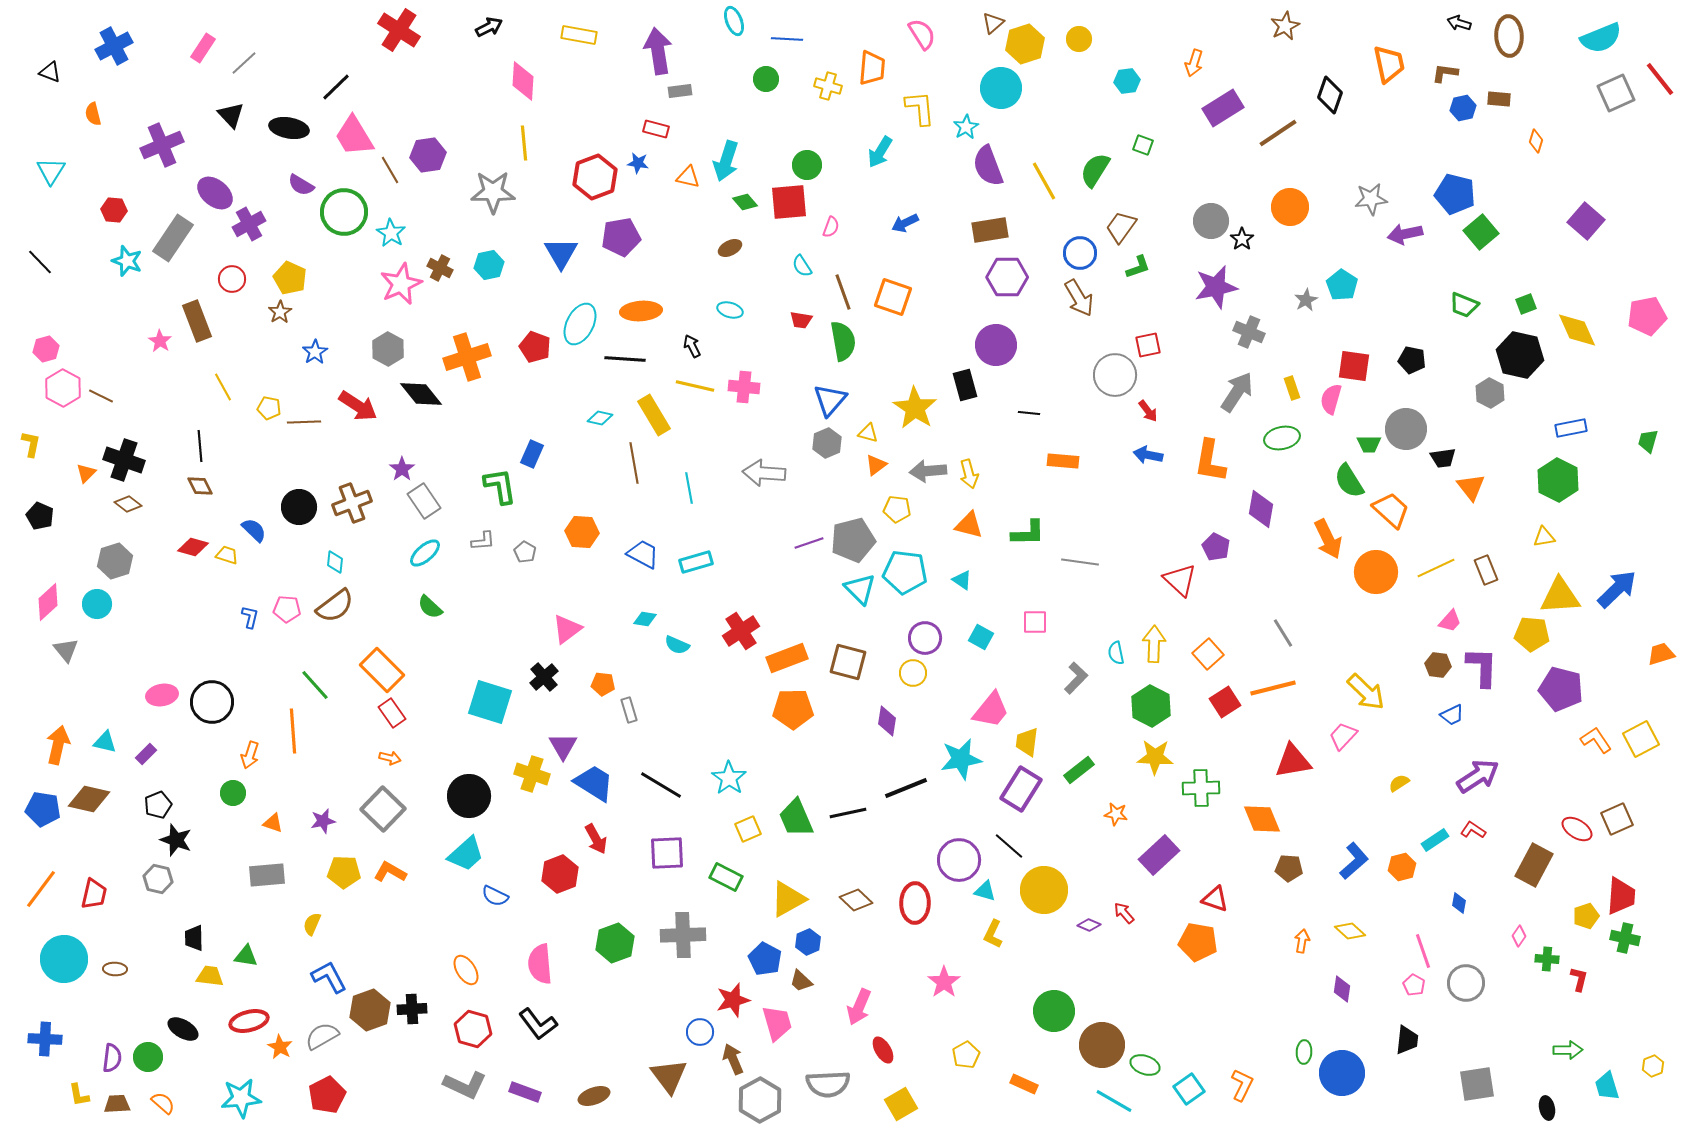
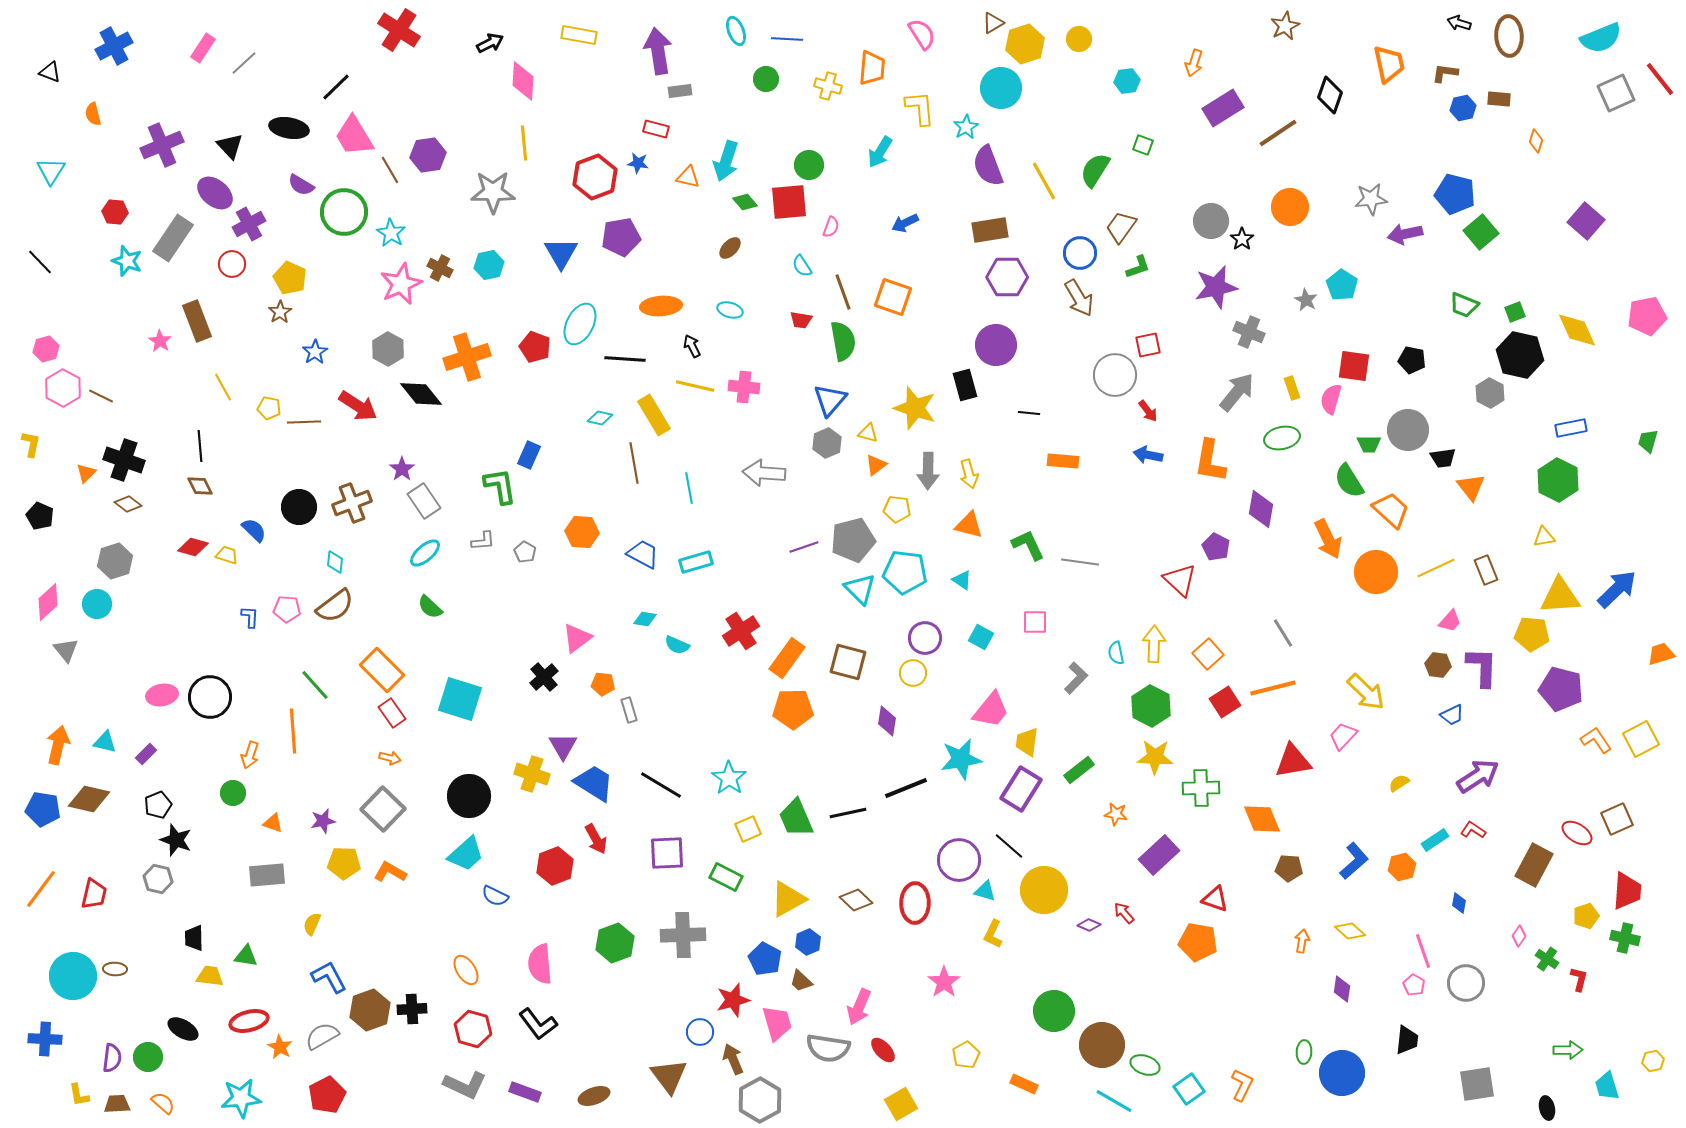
cyan ellipse at (734, 21): moved 2 px right, 10 px down
brown triangle at (993, 23): rotated 10 degrees clockwise
black arrow at (489, 27): moved 1 px right, 16 px down
black triangle at (231, 115): moved 1 px left, 31 px down
green circle at (807, 165): moved 2 px right
red hexagon at (114, 210): moved 1 px right, 2 px down
brown ellipse at (730, 248): rotated 20 degrees counterclockwise
red circle at (232, 279): moved 15 px up
gray star at (1306, 300): rotated 15 degrees counterclockwise
green square at (1526, 304): moved 11 px left, 8 px down
orange ellipse at (641, 311): moved 20 px right, 5 px up
gray arrow at (1237, 392): rotated 6 degrees clockwise
yellow star at (915, 408): rotated 15 degrees counterclockwise
gray circle at (1406, 429): moved 2 px right, 1 px down
blue rectangle at (532, 454): moved 3 px left, 1 px down
gray arrow at (928, 471): rotated 84 degrees counterclockwise
green L-shape at (1028, 533): moved 12 px down; rotated 114 degrees counterclockwise
purple line at (809, 543): moved 5 px left, 4 px down
blue L-shape at (250, 617): rotated 10 degrees counterclockwise
pink triangle at (567, 629): moved 10 px right, 9 px down
orange rectangle at (787, 658): rotated 33 degrees counterclockwise
black circle at (212, 702): moved 2 px left, 5 px up
cyan square at (490, 702): moved 30 px left, 3 px up
red ellipse at (1577, 829): moved 4 px down
yellow pentagon at (344, 872): moved 9 px up
red hexagon at (560, 874): moved 5 px left, 8 px up
red trapezoid at (1621, 896): moved 6 px right, 5 px up
cyan circle at (64, 959): moved 9 px right, 17 px down
green cross at (1547, 959): rotated 30 degrees clockwise
red ellipse at (883, 1050): rotated 12 degrees counterclockwise
yellow hexagon at (1653, 1066): moved 5 px up; rotated 10 degrees clockwise
gray semicircle at (828, 1084): moved 36 px up; rotated 12 degrees clockwise
